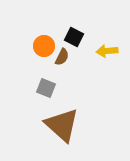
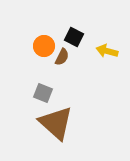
yellow arrow: rotated 20 degrees clockwise
gray square: moved 3 px left, 5 px down
brown triangle: moved 6 px left, 2 px up
